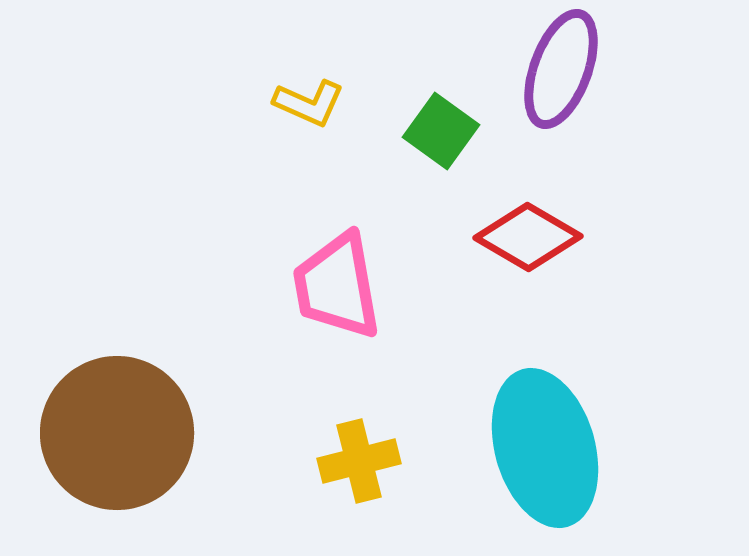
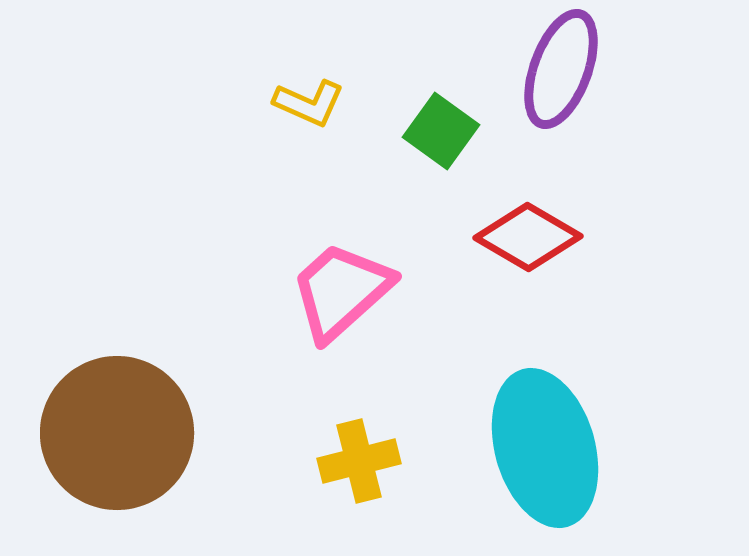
pink trapezoid: moved 4 px right, 5 px down; rotated 58 degrees clockwise
